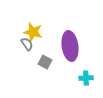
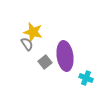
purple ellipse: moved 5 px left, 10 px down
gray square: rotated 24 degrees clockwise
cyan cross: rotated 24 degrees clockwise
